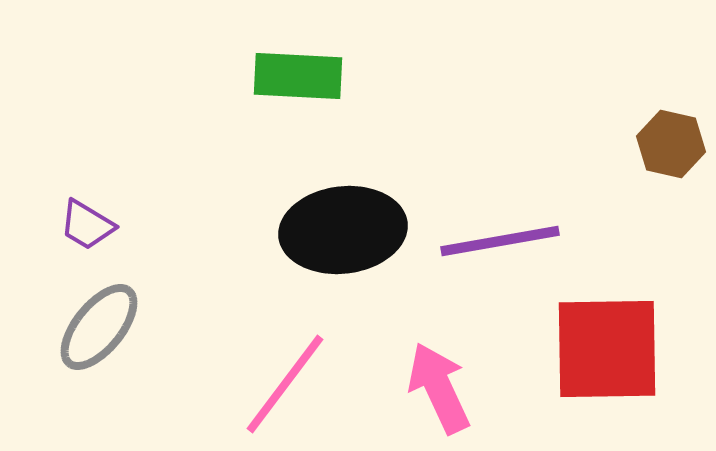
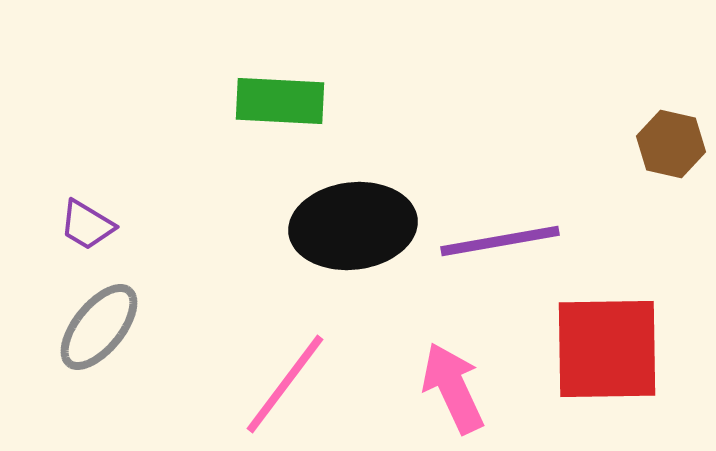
green rectangle: moved 18 px left, 25 px down
black ellipse: moved 10 px right, 4 px up
pink arrow: moved 14 px right
